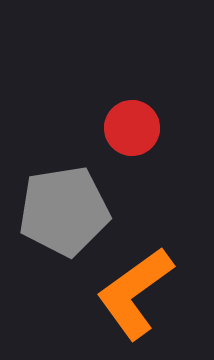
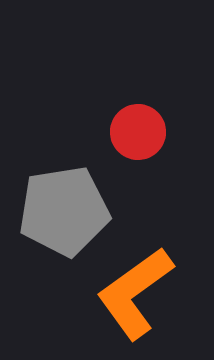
red circle: moved 6 px right, 4 px down
